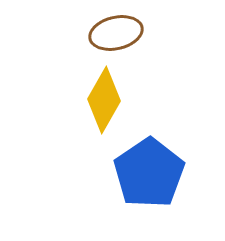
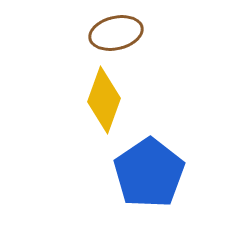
yellow diamond: rotated 10 degrees counterclockwise
